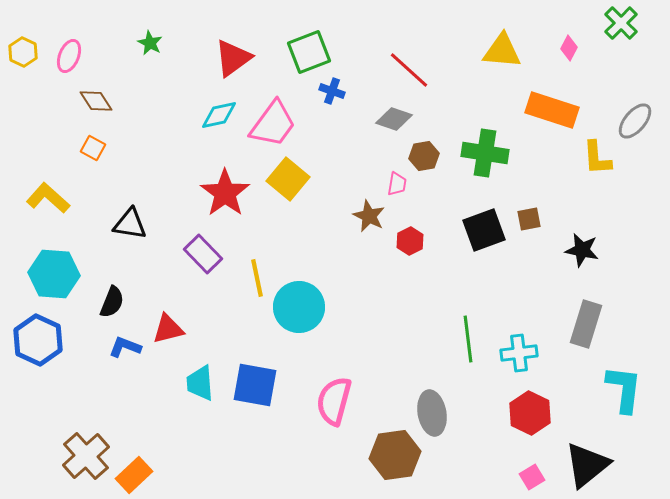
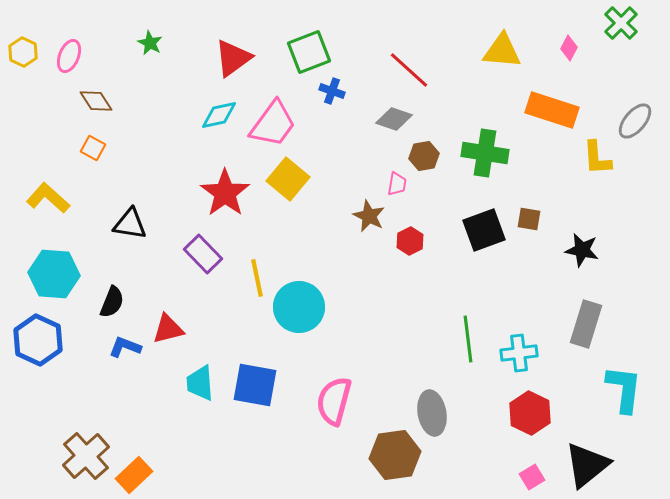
brown square at (529, 219): rotated 20 degrees clockwise
